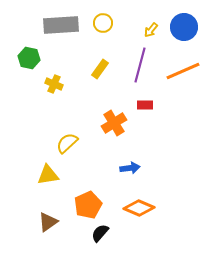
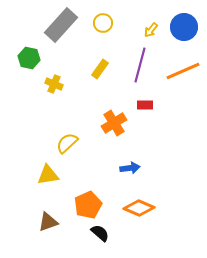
gray rectangle: rotated 44 degrees counterclockwise
brown triangle: rotated 15 degrees clockwise
black semicircle: rotated 90 degrees clockwise
